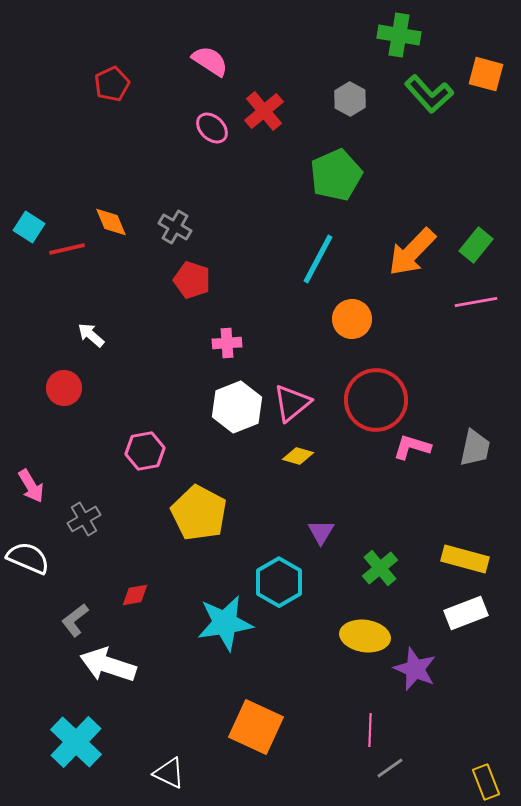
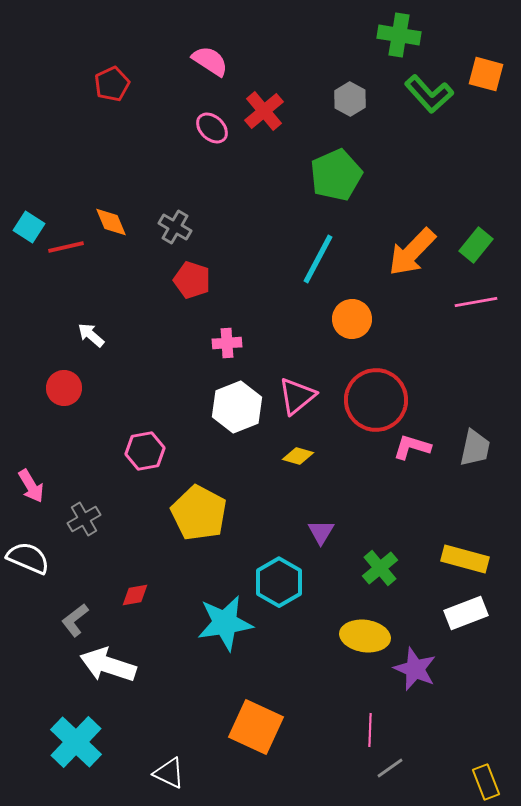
red line at (67, 249): moved 1 px left, 2 px up
pink triangle at (292, 403): moved 5 px right, 7 px up
